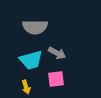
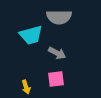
gray semicircle: moved 24 px right, 10 px up
cyan trapezoid: moved 25 px up
